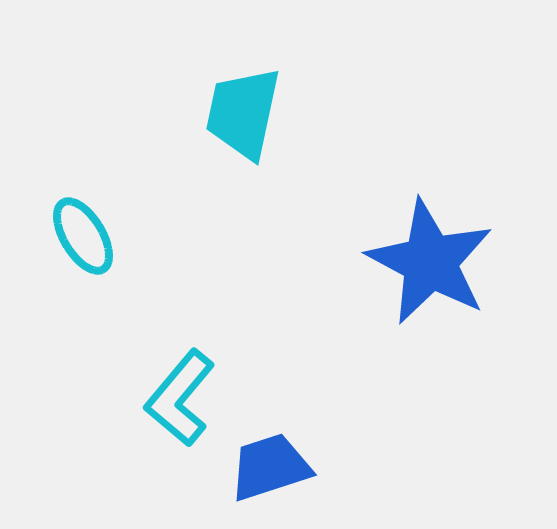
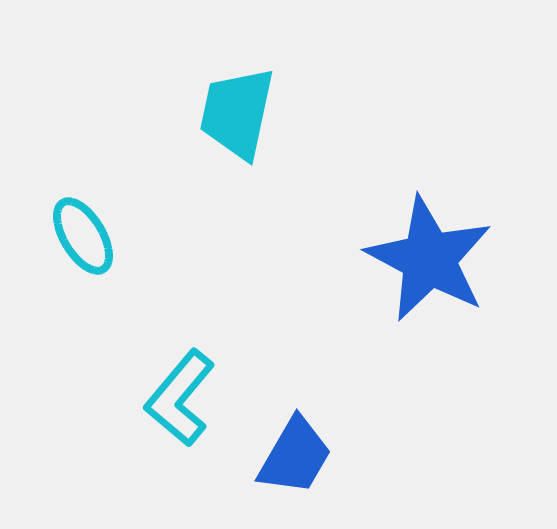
cyan trapezoid: moved 6 px left
blue star: moved 1 px left, 3 px up
blue trapezoid: moved 25 px right, 11 px up; rotated 138 degrees clockwise
